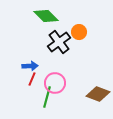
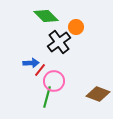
orange circle: moved 3 px left, 5 px up
blue arrow: moved 1 px right, 3 px up
red line: moved 8 px right, 9 px up; rotated 16 degrees clockwise
pink circle: moved 1 px left, 2 px up
